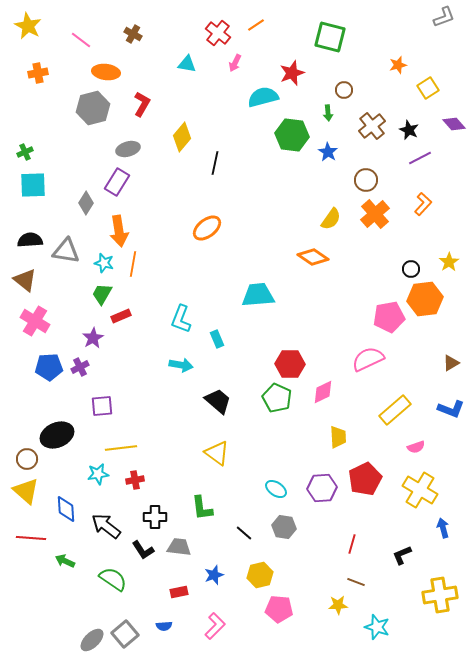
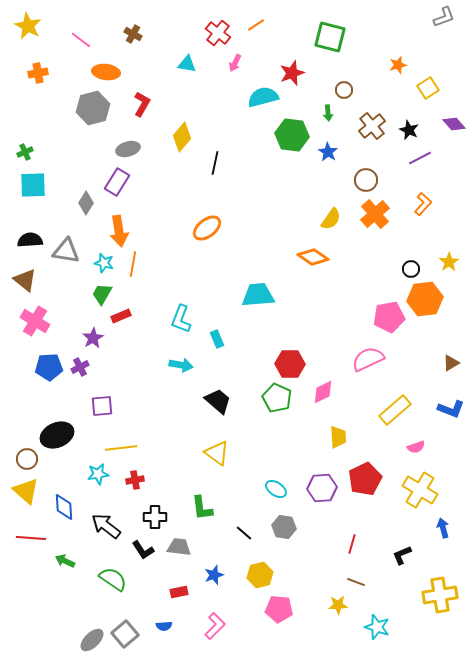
blue diamond at (66, 509): moved 2 px left, 2 px up
